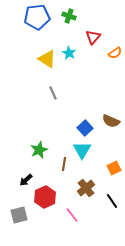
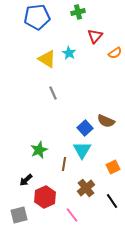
green cross: moved 9 px right, 4 px up; rotated 32 degrees counterclockwise
red triangle: moved 2 px right, 1 px up
brown semicircle: moved 5 px left
orange square: moved 1 px left, 1 px up
